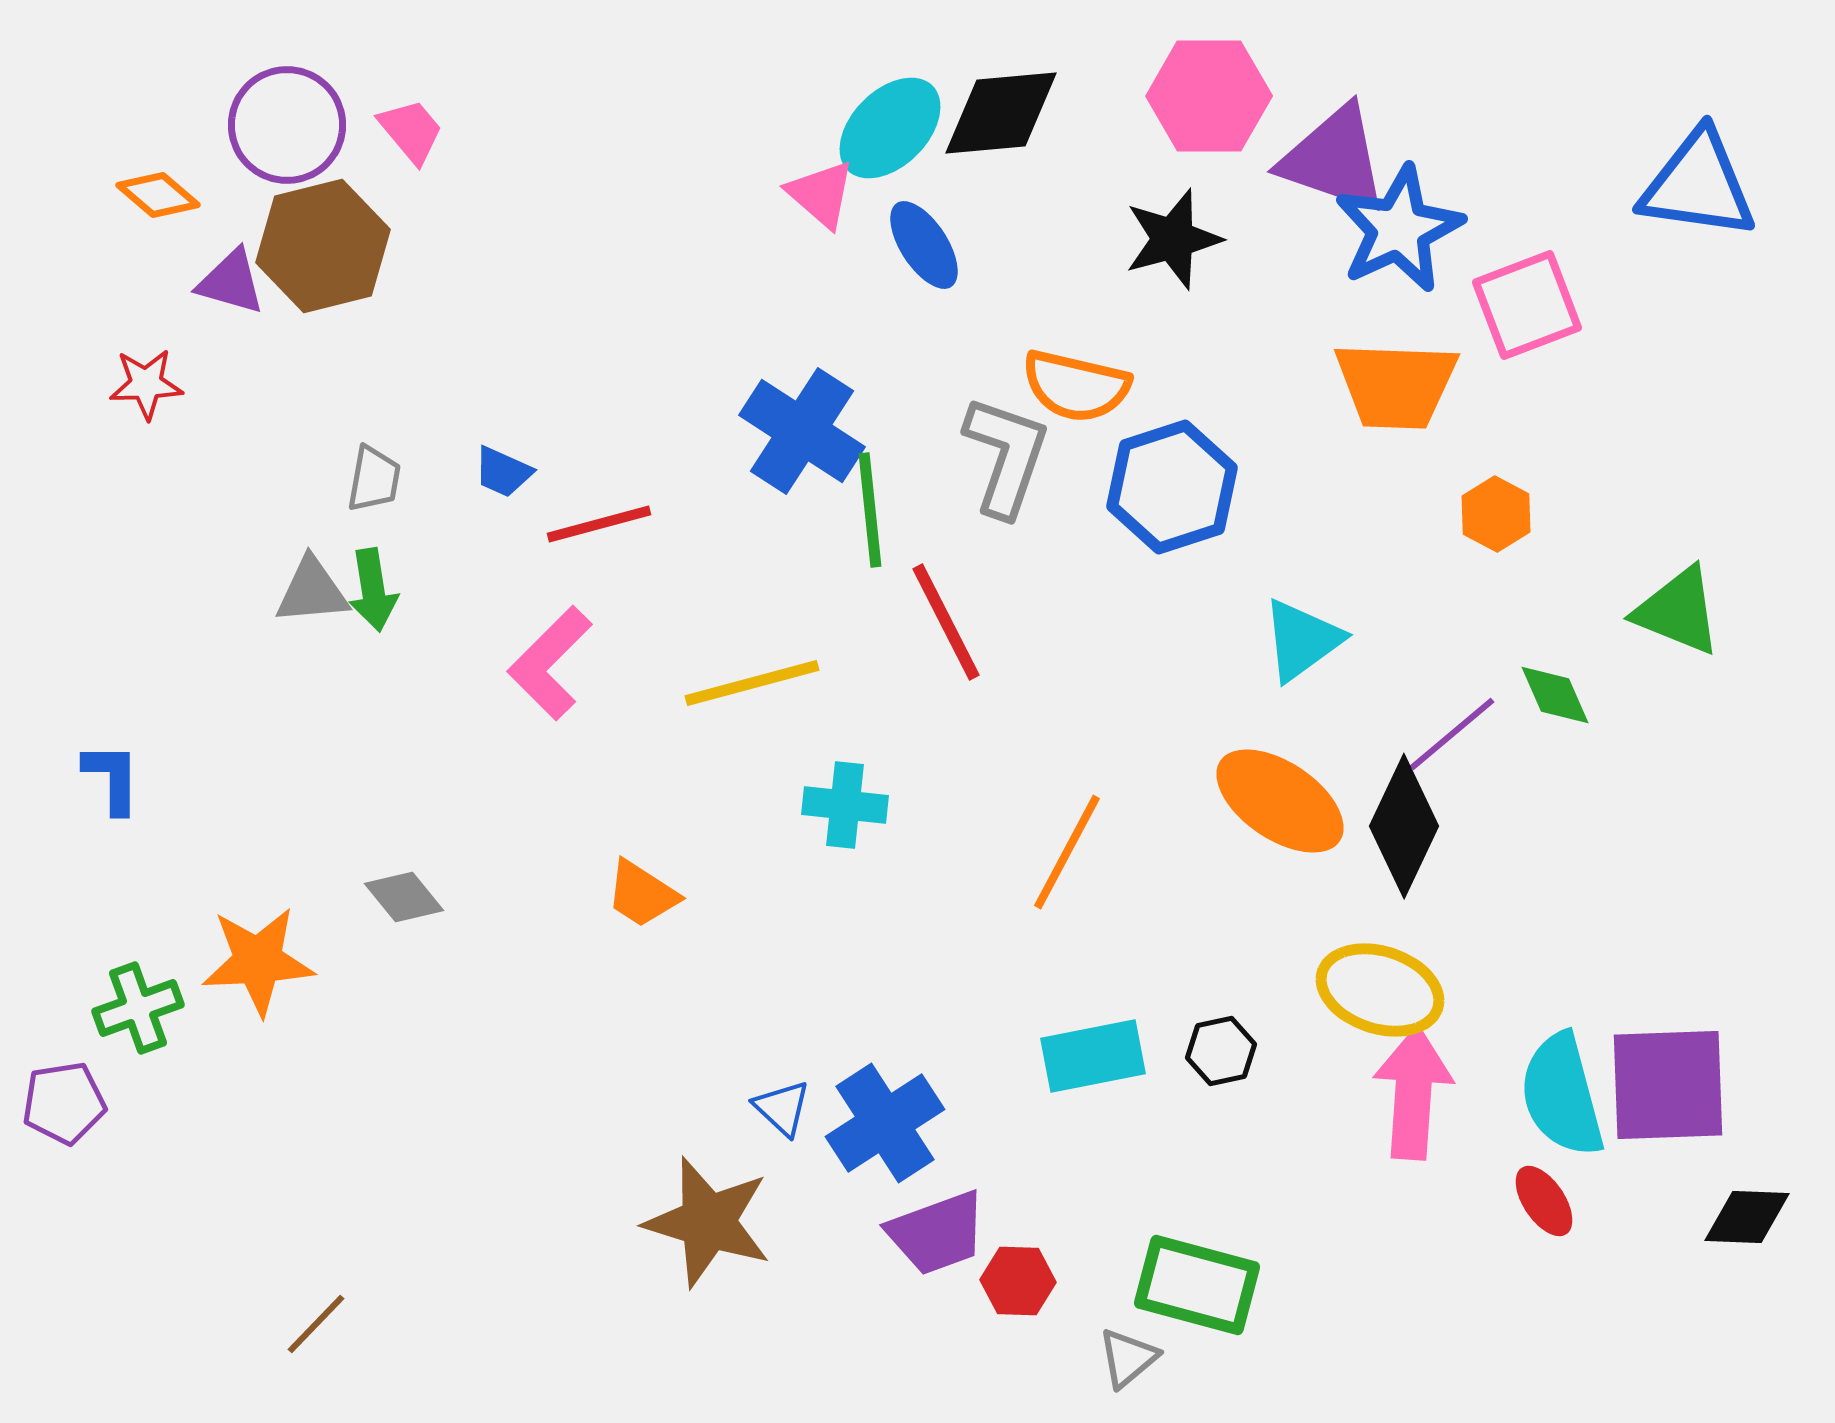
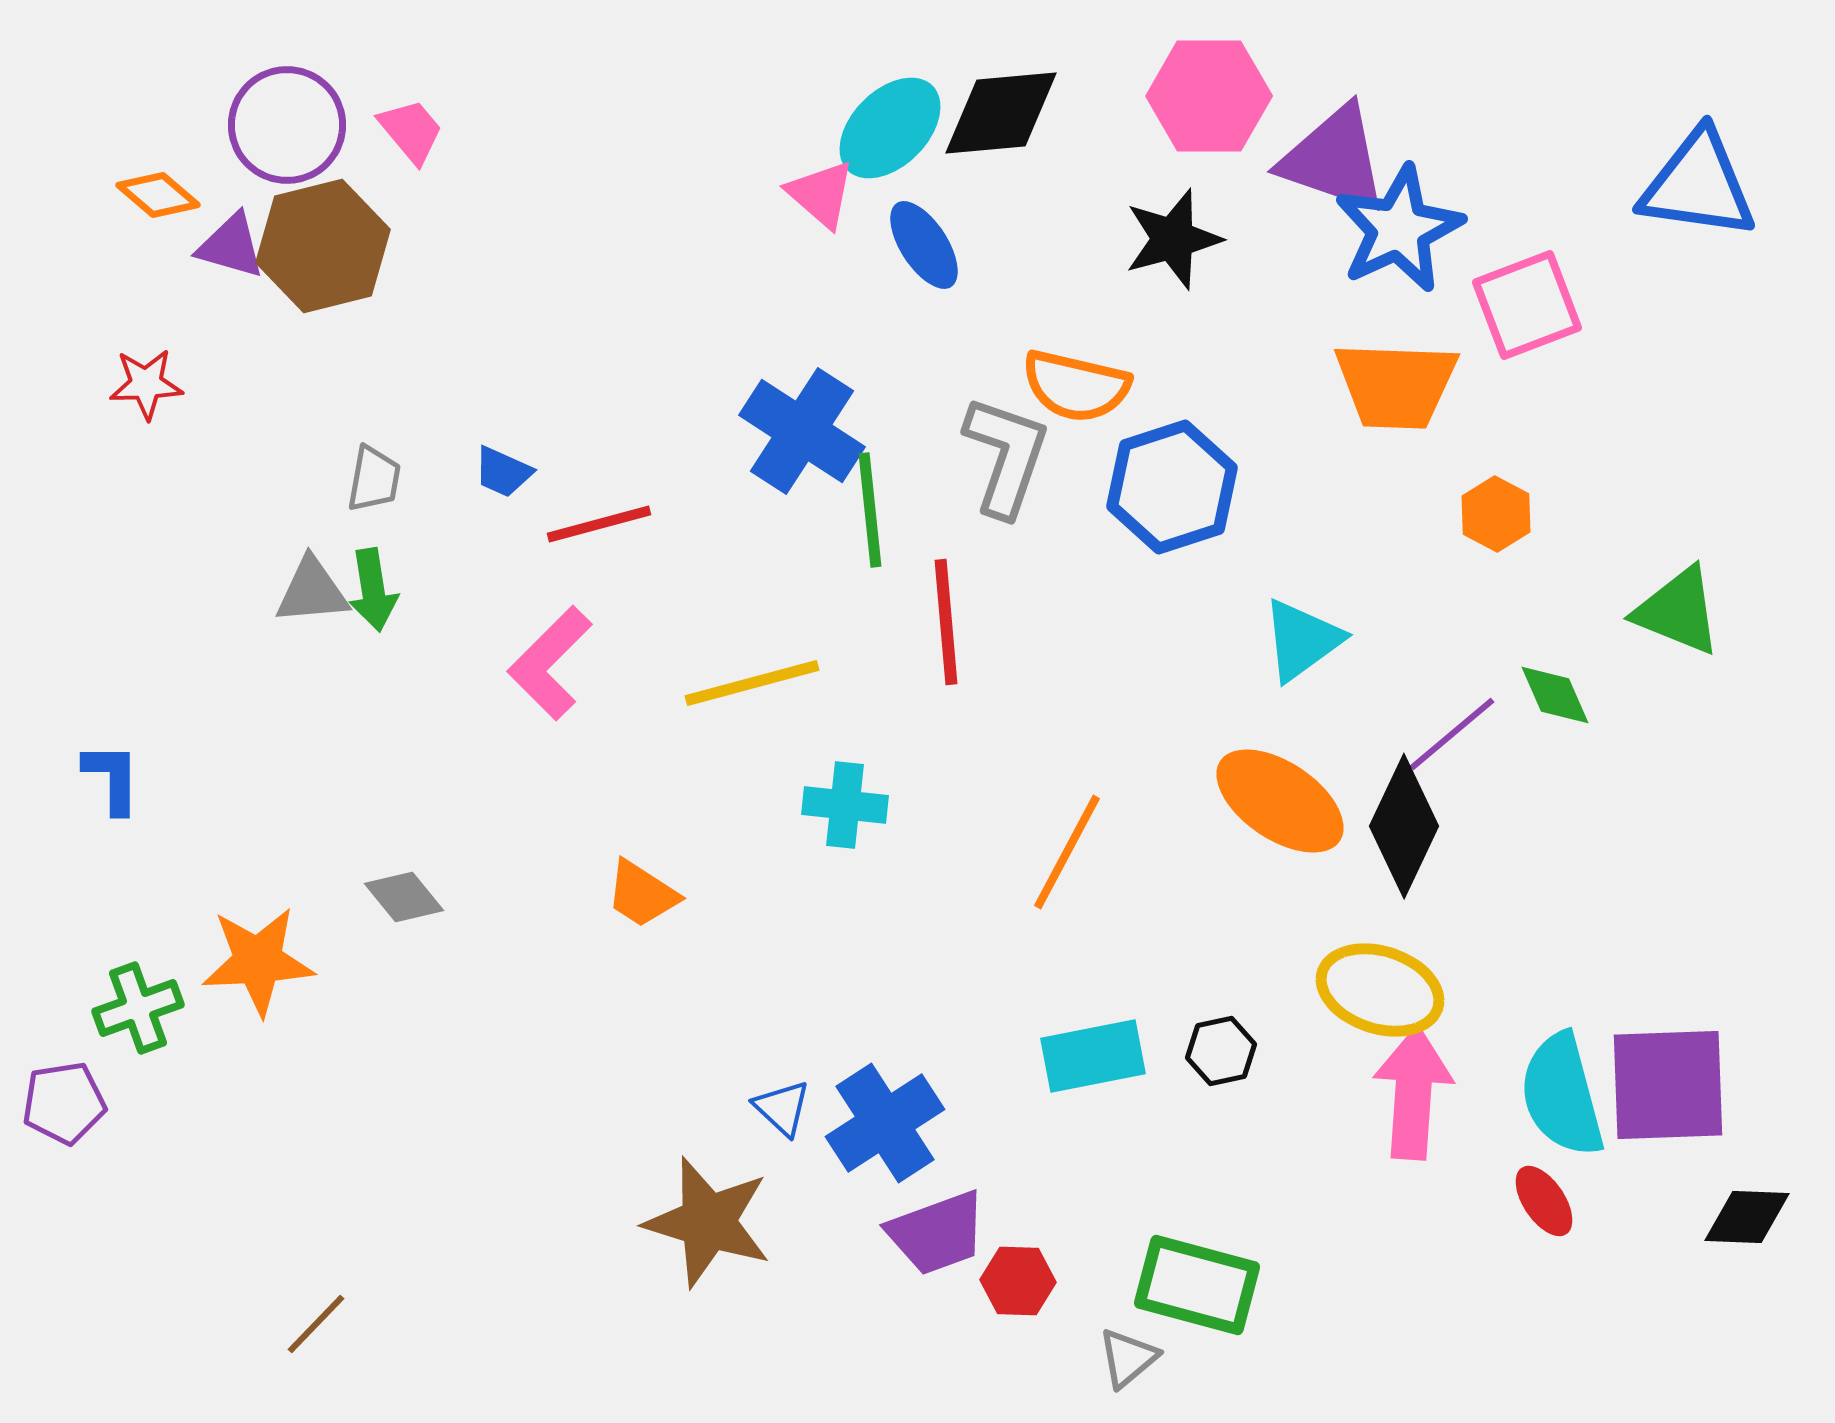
purple triangle at (231, 282): moved 36 px up
red line at (946, 622): rotated 22 degrees clockwise
